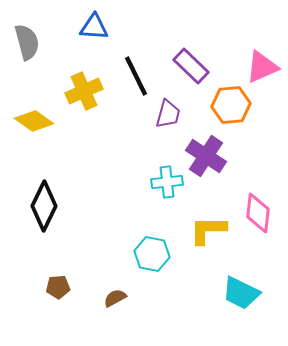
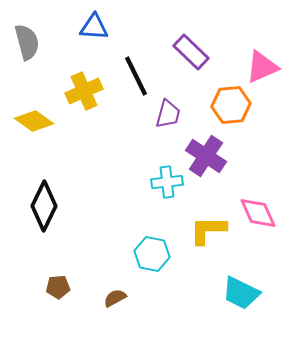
purple rectangle: moved 14 px up
pink diamond: rotated 30 degrees counterclockwise
